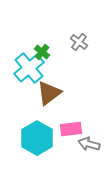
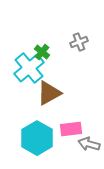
gray cross: rotated 30 degrees clockwise
brown triangle: rotated 8 degrees clockwise
